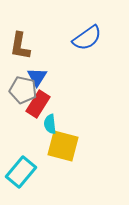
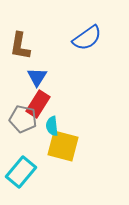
gray pentagon: moved 29 px down
cyan semicircle: moved 2 px right, 2 px down
